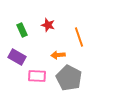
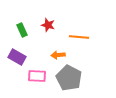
orange line: rotated 66 degrees counterclockwise
